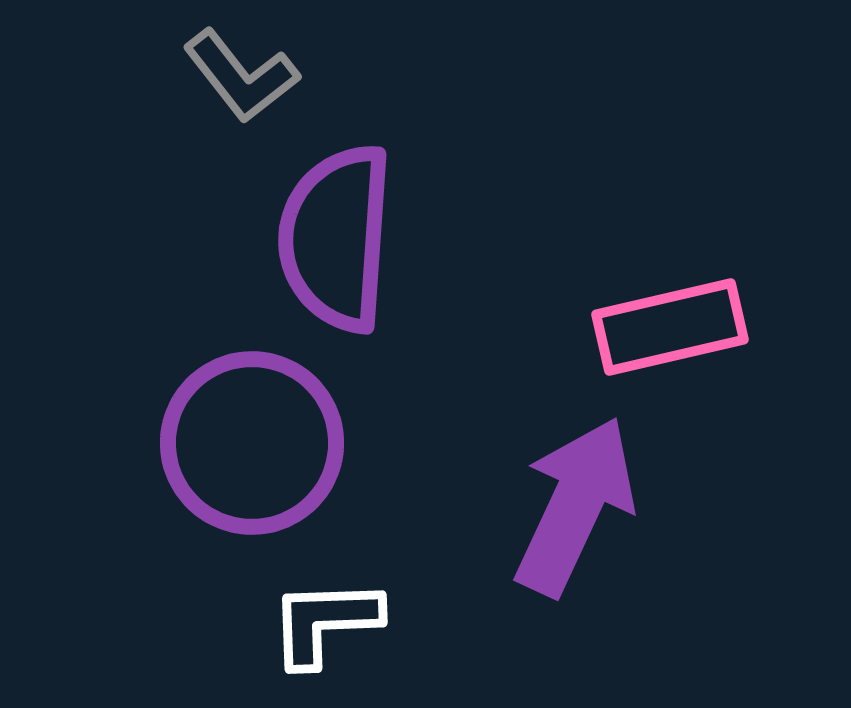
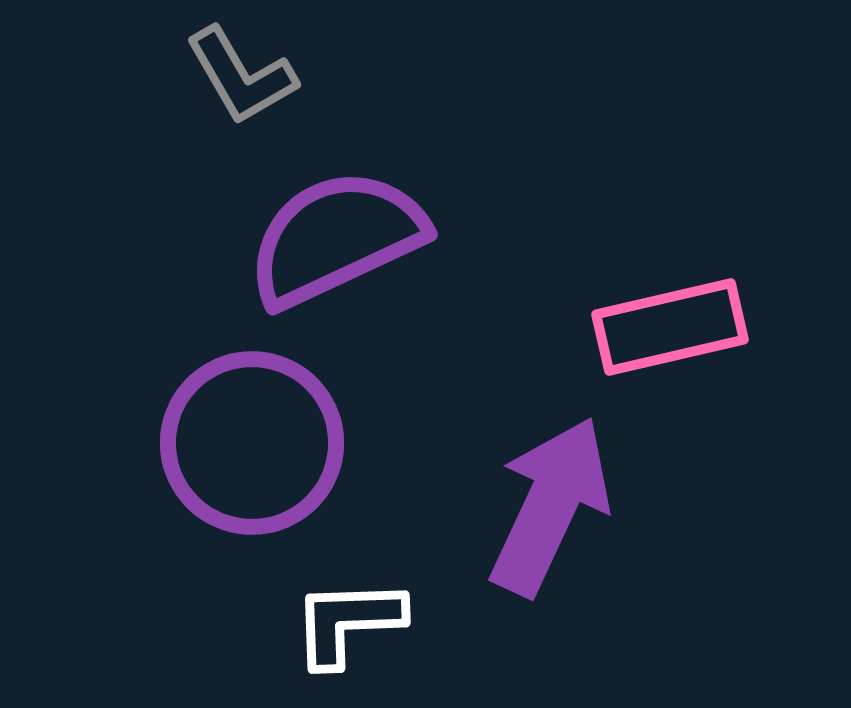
gray L-shape: rotated 8 degrees clockwise
purple semicircle: rotated 61 degrees clockwise
purple arrow: moved 25 px left
white L-shape: moved 23 px right
